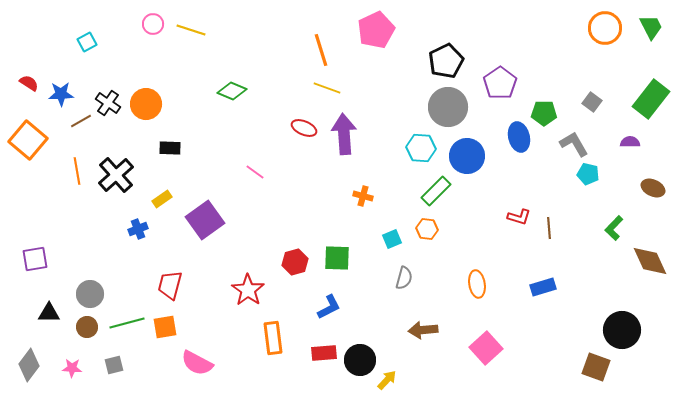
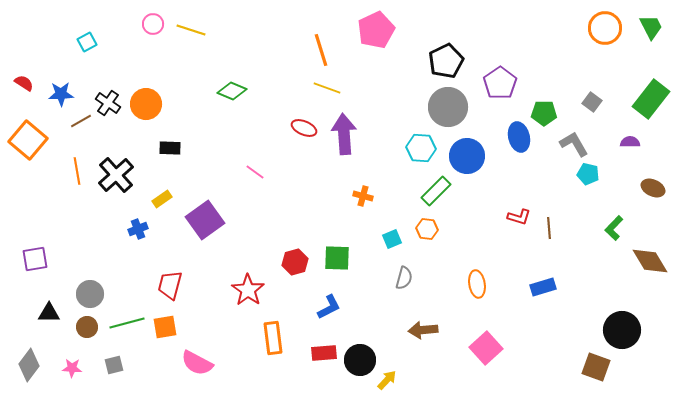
red semicircle at (29, 83): moved 5 px left
brown diamond at (650, 261): rotated 6 degrees counterclockwise
